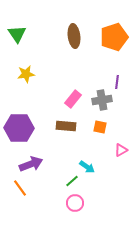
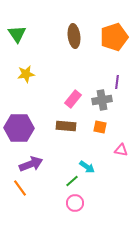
pink triangle: rotated 40 degrees clockwise
